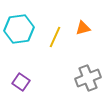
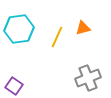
yellow line: moved 2 px right
purple square: moved 7 px left, 4 px down
